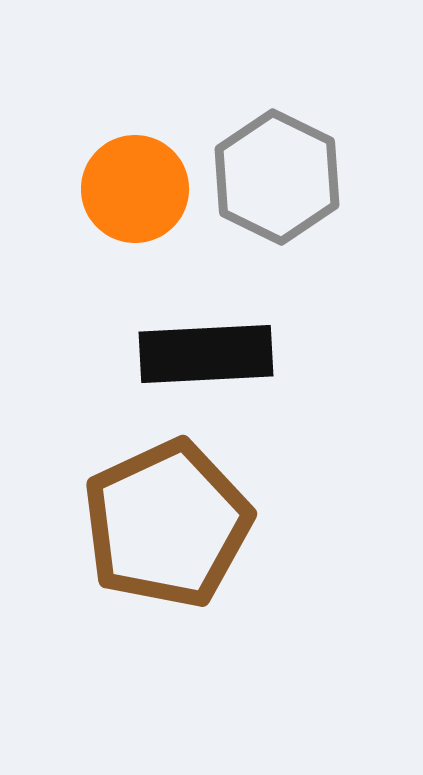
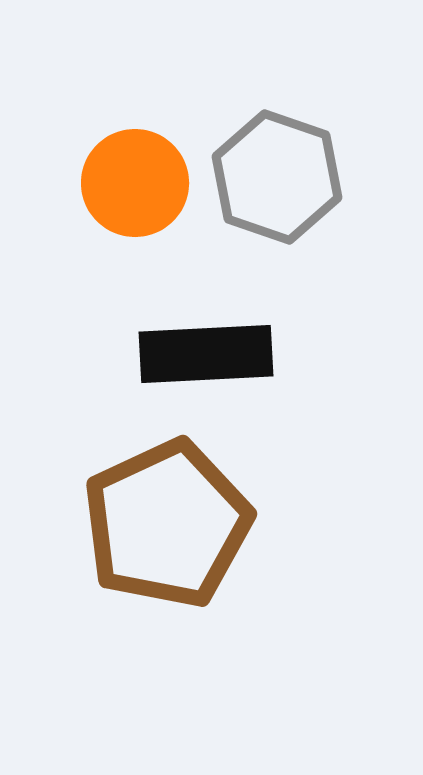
gray hexagon: rotated 7 degrees counterclockwise
orange circle: moved 6 px up
